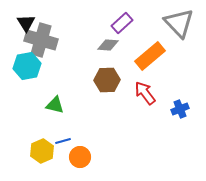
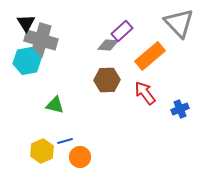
purple rectangle: moved 8 px down
cyan hexagon: moved 5 px up
blue line: moved 2 px right
